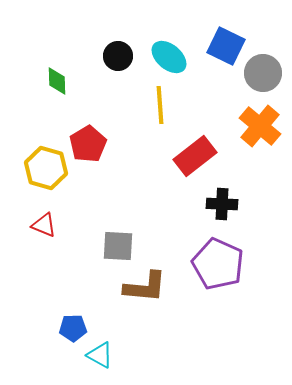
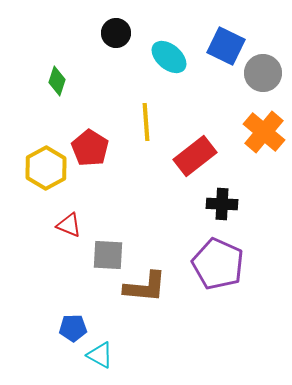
black circle: moved 2 px left, 23 px up
green diamond: rotated 20 degrees clockwise
yellow line: moved 14 px left, 17 px down
orange cross: moved 4 px right, 6 px down
red pentagon: moved 2 px right, 4 px down; rotated 9 degrees counterclockwise
yellow hexagon: rotated 15 degrees clockwise
red triangle: moved 25 px right
gray square: moved 10 px left, 9 px down
